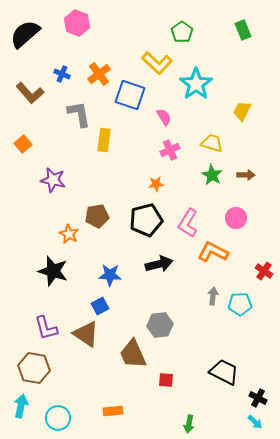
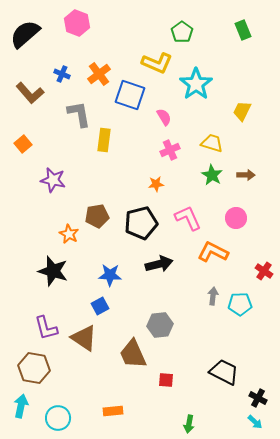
yellow L-shape at (157, 63): rotated 20 degrees counterclockwise
black pentagon at (146, 220): moved 5 px left, 3 px down
pink L-shape at (188, 223): moved 5 px up; rotated 124 degrees clockwise
brown triangle at (86, 334): moved 2 px left, 4 px down
